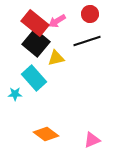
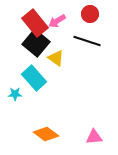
red rectangle: rotated 12 degrees clockwise
black line: rotated 36 degrees clockwise
yellow triangle: rotated 48 degrees clockwise
pink triangle: moved 2 px right, 3 px up; rotated 18 degrees clockwise
